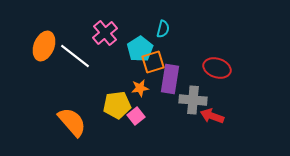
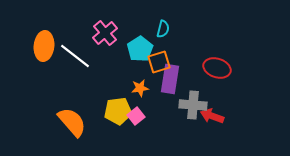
orange ellipse: rotated 16 degrees counterclockwise
orange square: moved 6 px right
gray cross: moved 5 px down
yellow pentagon: moved 1 px right, 6 px down
